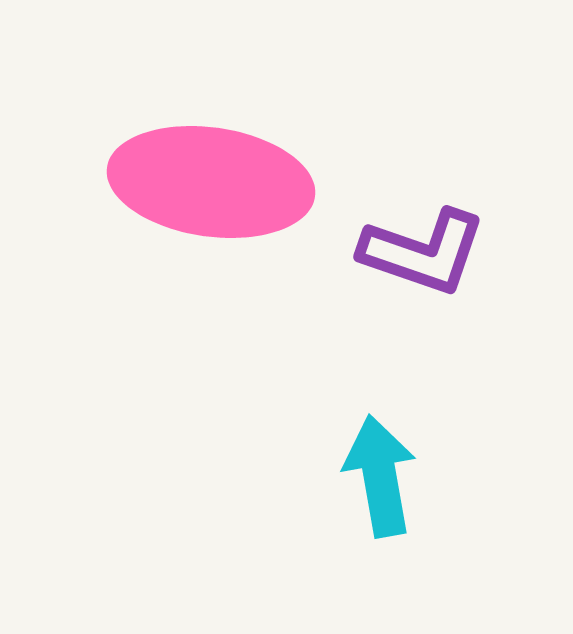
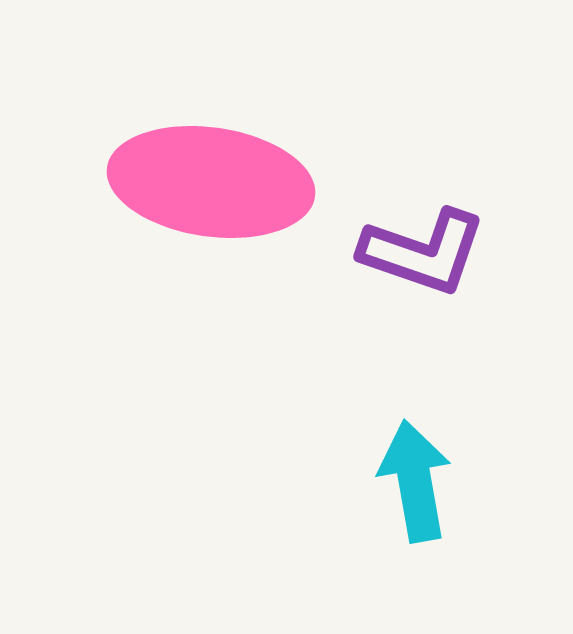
cyan arrow: moved 35 px right, 5 px down
